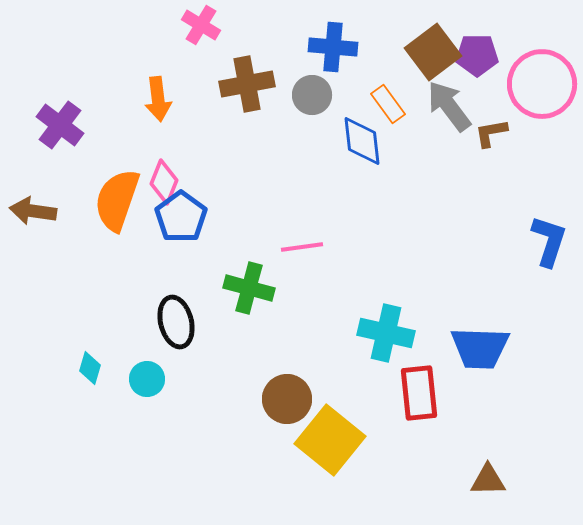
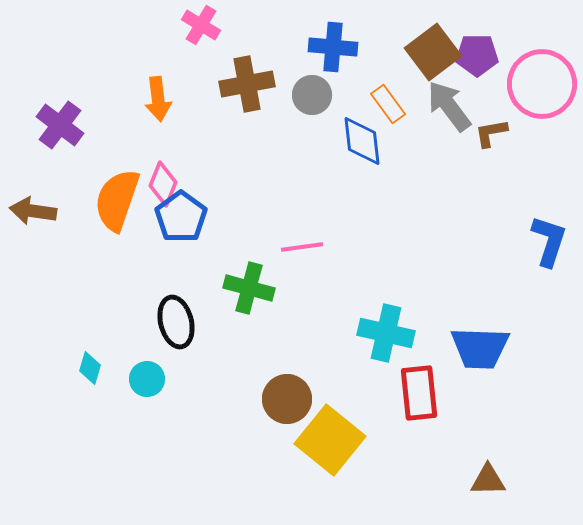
pink diamond: moved 1 px left, 2 px down
